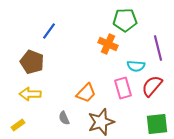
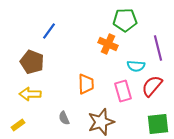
pink rectangle: moved 3 px down
orange trapezoid: moved 9 px up; rotated 45 degrees counterclockwise
green square: moved 1 px right
